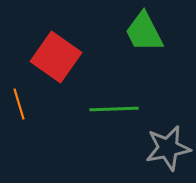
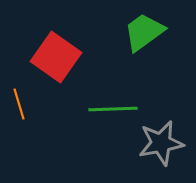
green trapezoid: rotated 81 degrees clockwise
green line: moved 1 px left
gray star: moved 7 px left, 5 px up
